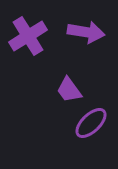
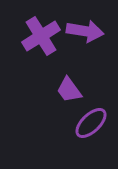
purple arrow: moved 1 px left, 1 px up
purple cross: moved 13 px right
